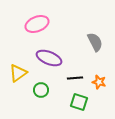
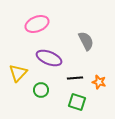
gray semicircle: moved 9 px left, 1 px up
yellow triangle: rotated 12 degrees counterclockwise
green square: moved 2 px left
